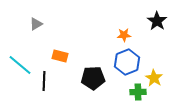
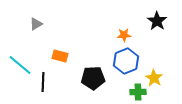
blue hexagon: moved 1 px left, 1 px up
black line: moved 1 px left, 1 px down
